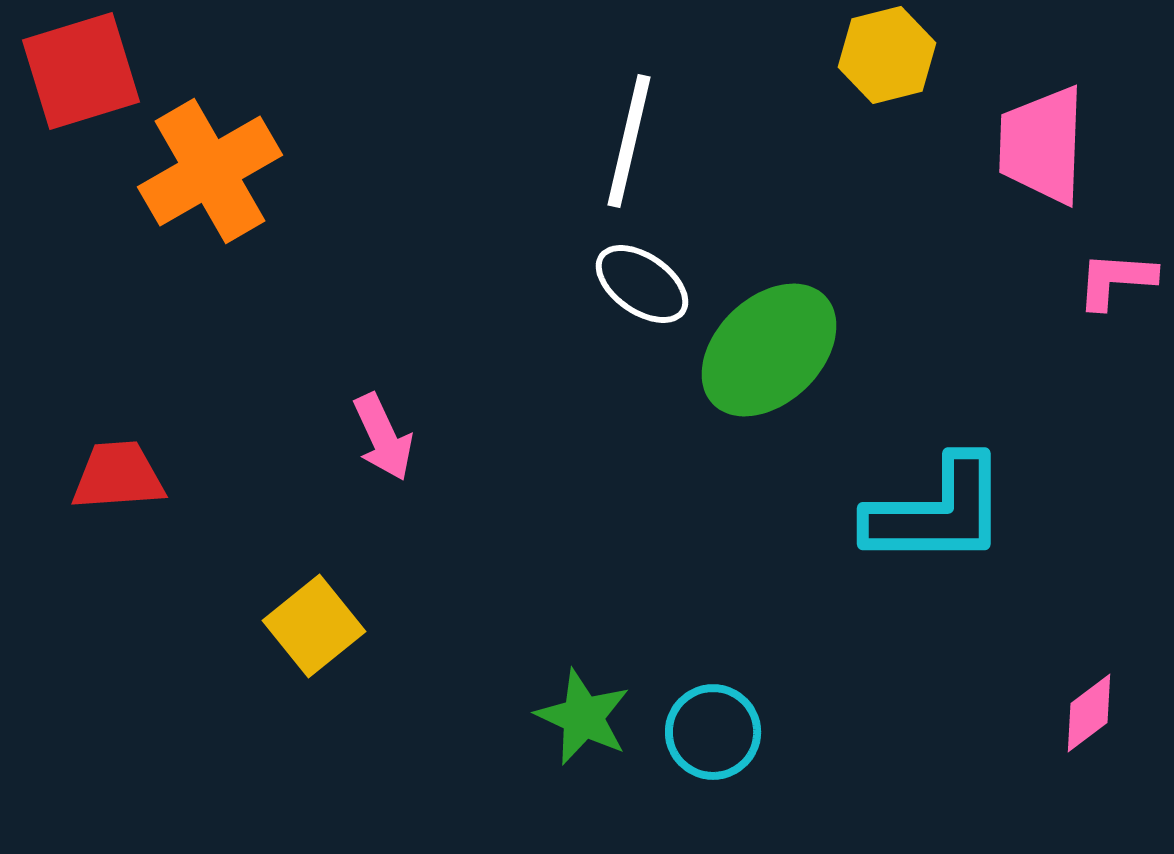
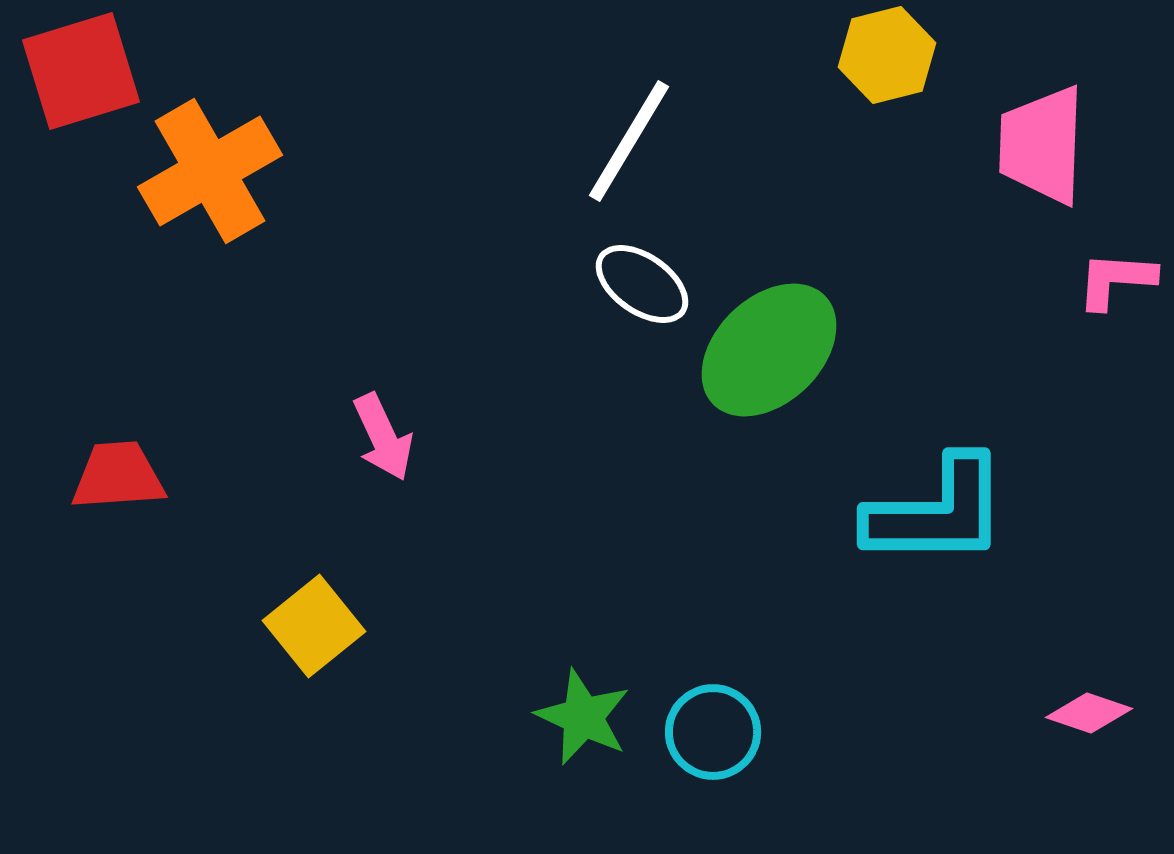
white line: rotated 18 degrees clockwise
pink diamond: rotated 56 degrees clockwise
